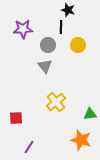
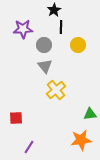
black star: moved 14 px left; rotated 24 degrees clockwise
gray circle: moved 4 px left
yellow cross: moved 12 px up
orange star: rotated 25 degrees counterclockwise
